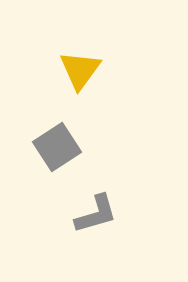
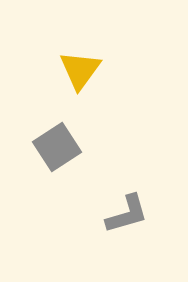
gray L-shape: moved 31 px right
